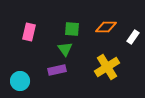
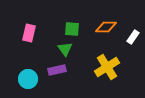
pink rectangle: moved 1 px down
cyan circle: moved 8 px right, 2 px up
